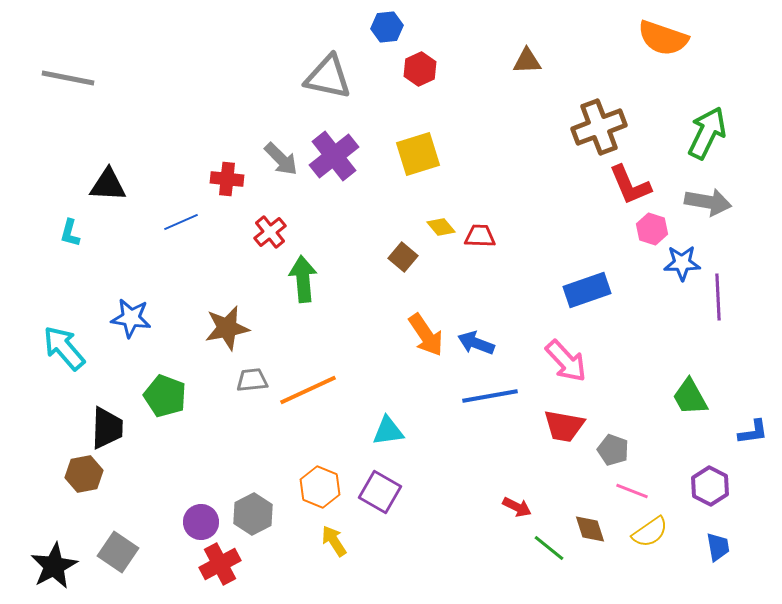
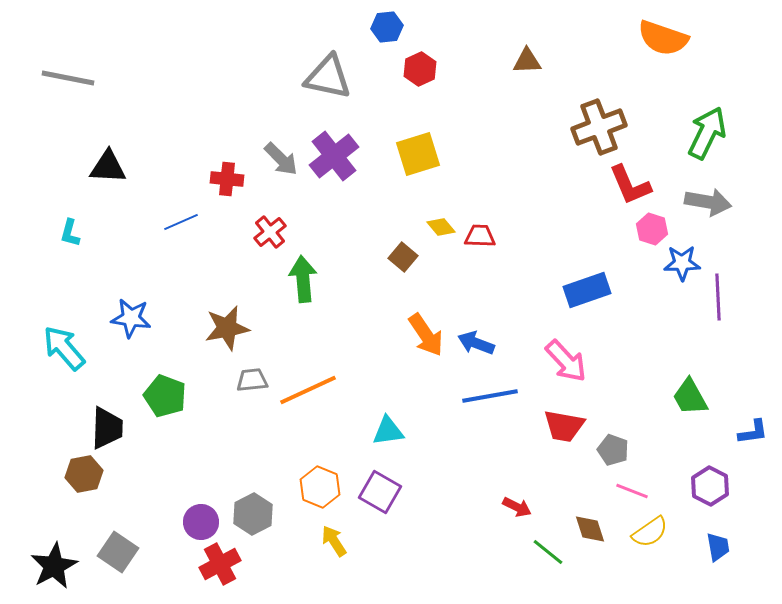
black triangle at (108, 185): moved 18 px up
green line at (549, 548): moved 1 px left, 4 px down
